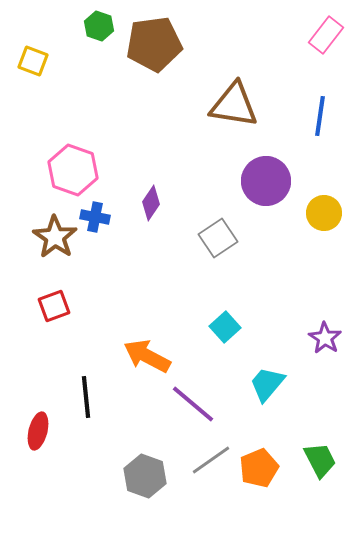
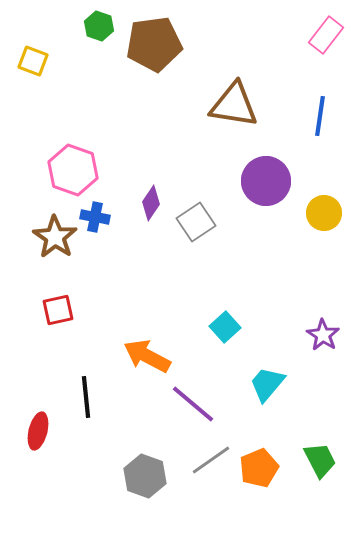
gray square: moved 22 px left, 16 px up
red square: moved 4 px right, 4 px down; rotated 8 degrees clockwise
purple star: moved 2 px left, 3 px up
